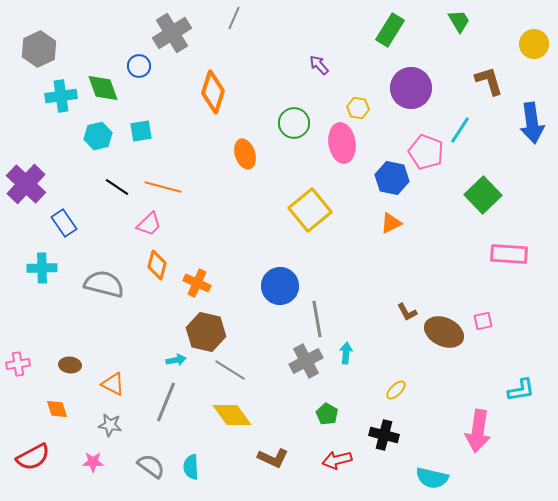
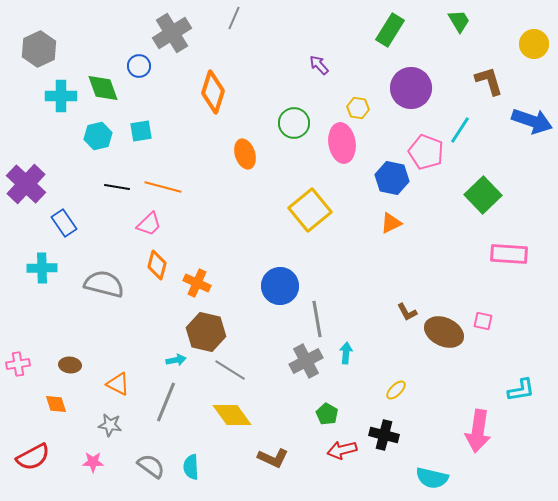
cyan cross at (61, 96): rotated 8 degrees clockwise
blue arrow at (532, 123): moved 2 px up; rotated 63 degrees counterclockwise
black line at (117, 187): rotated 25 degrees counterclockwise
pink square at (483, 321): rotated 24 degrees clockwise
orange triangle at (113, 384): moved 5 px right
orange diamond at (57, 409): moved 1 px left, 5 px up
red arrow at (337, 460): moved 5 px right, 10 px up
